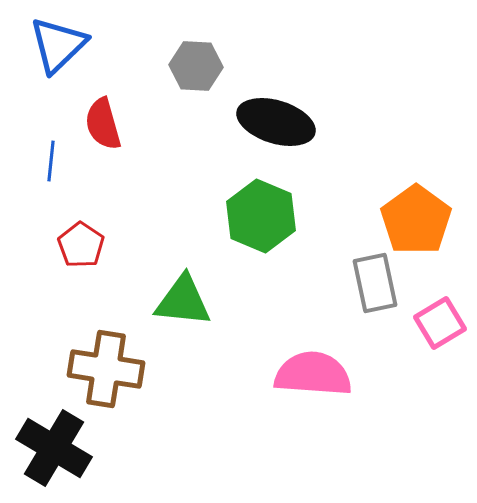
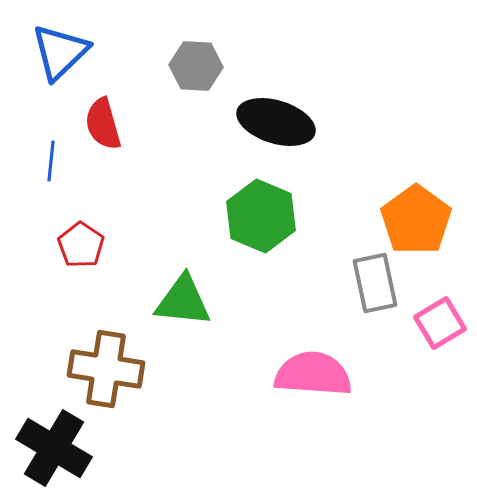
blue triangle: moved 2 px right, 7 px down
